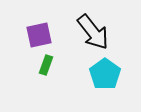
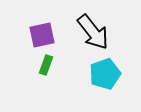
purple square: moved 3 px right
cyan pentagon: rotated 16 degrees clockwise
